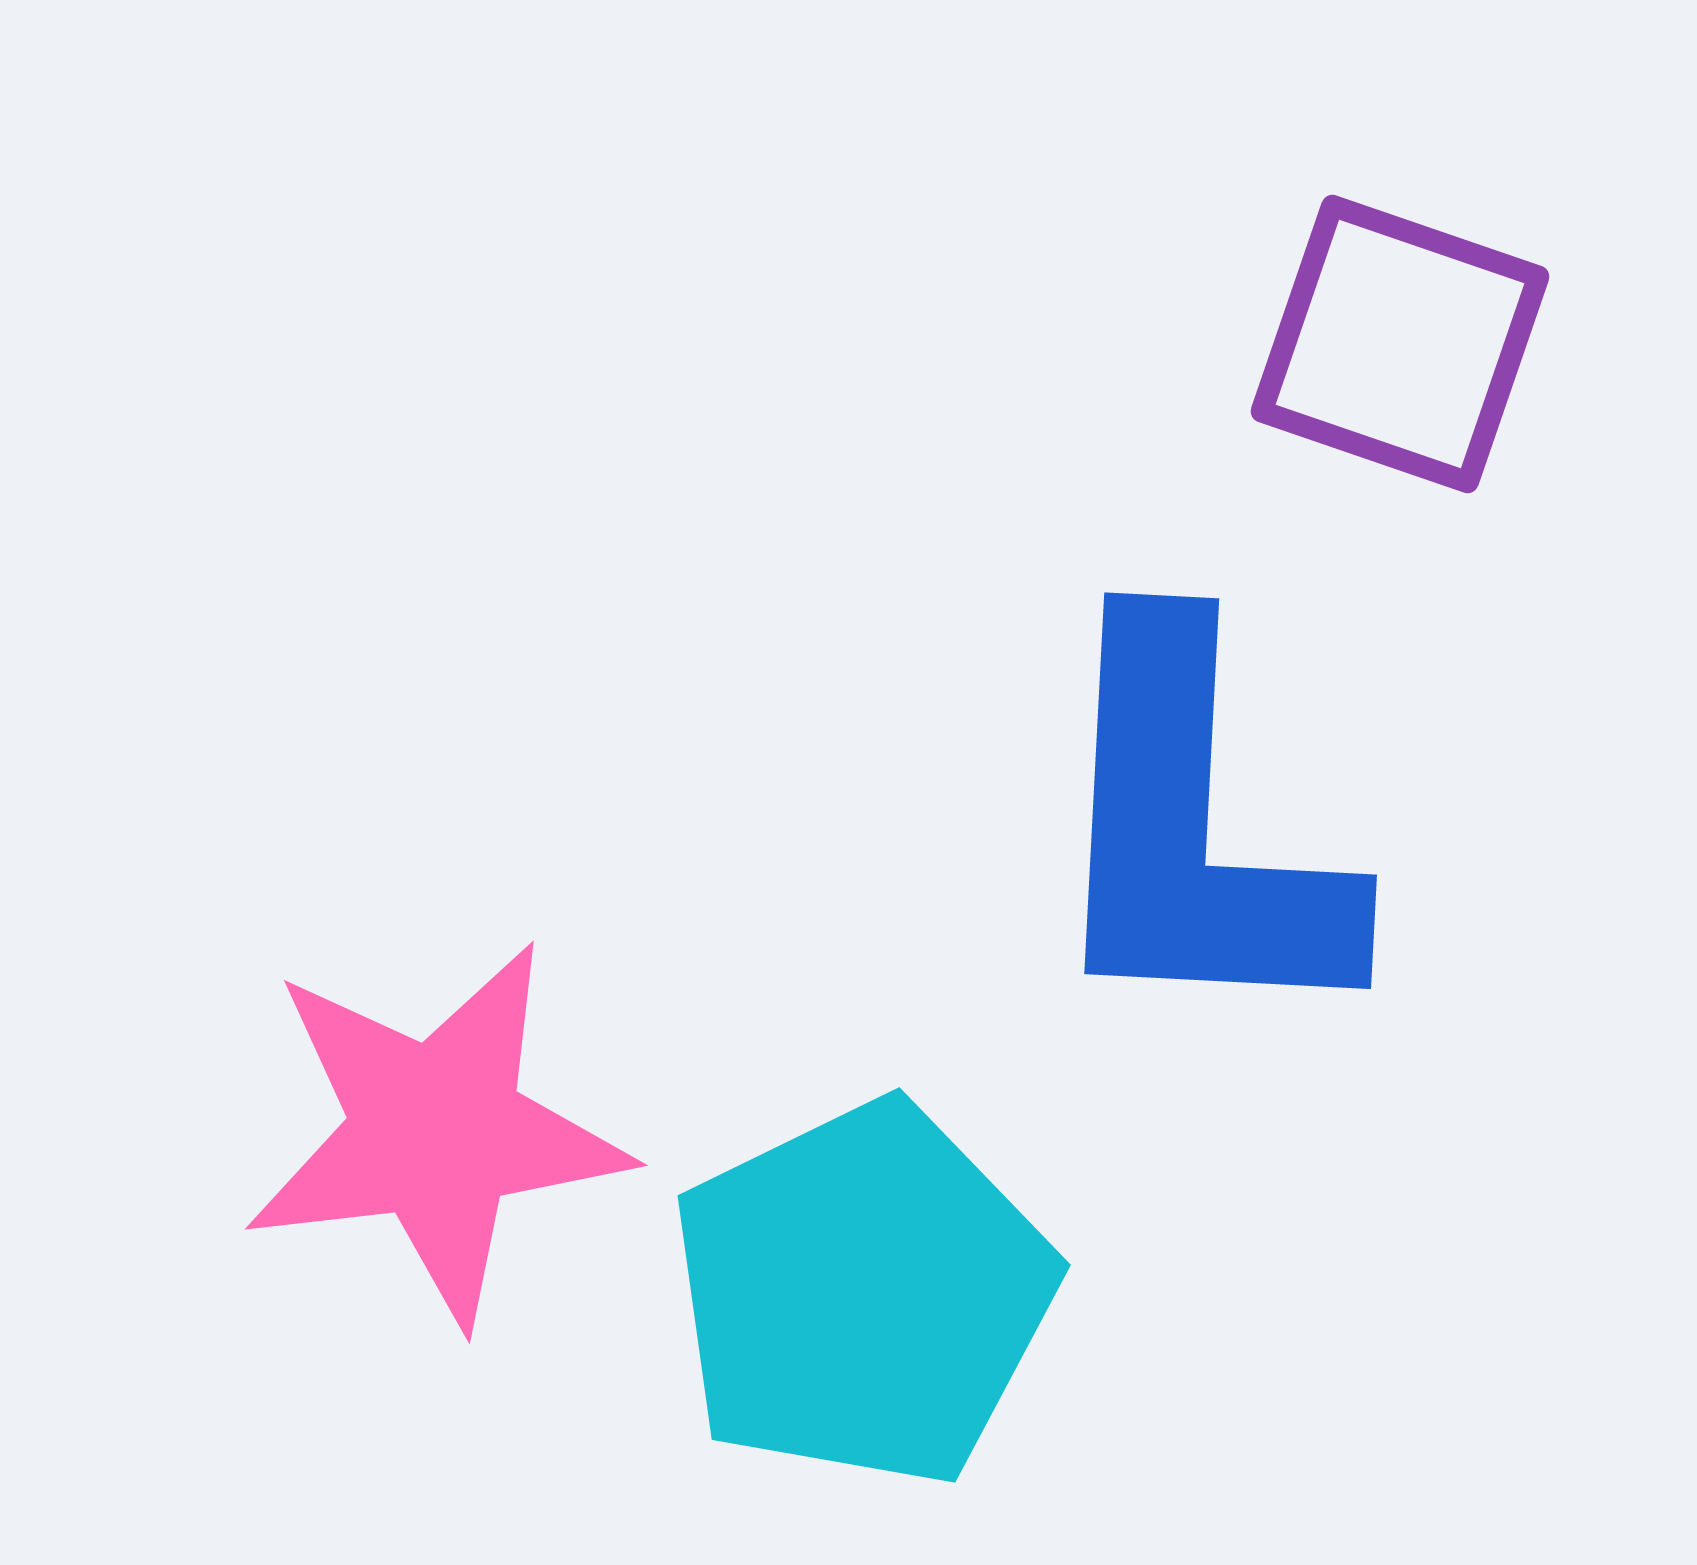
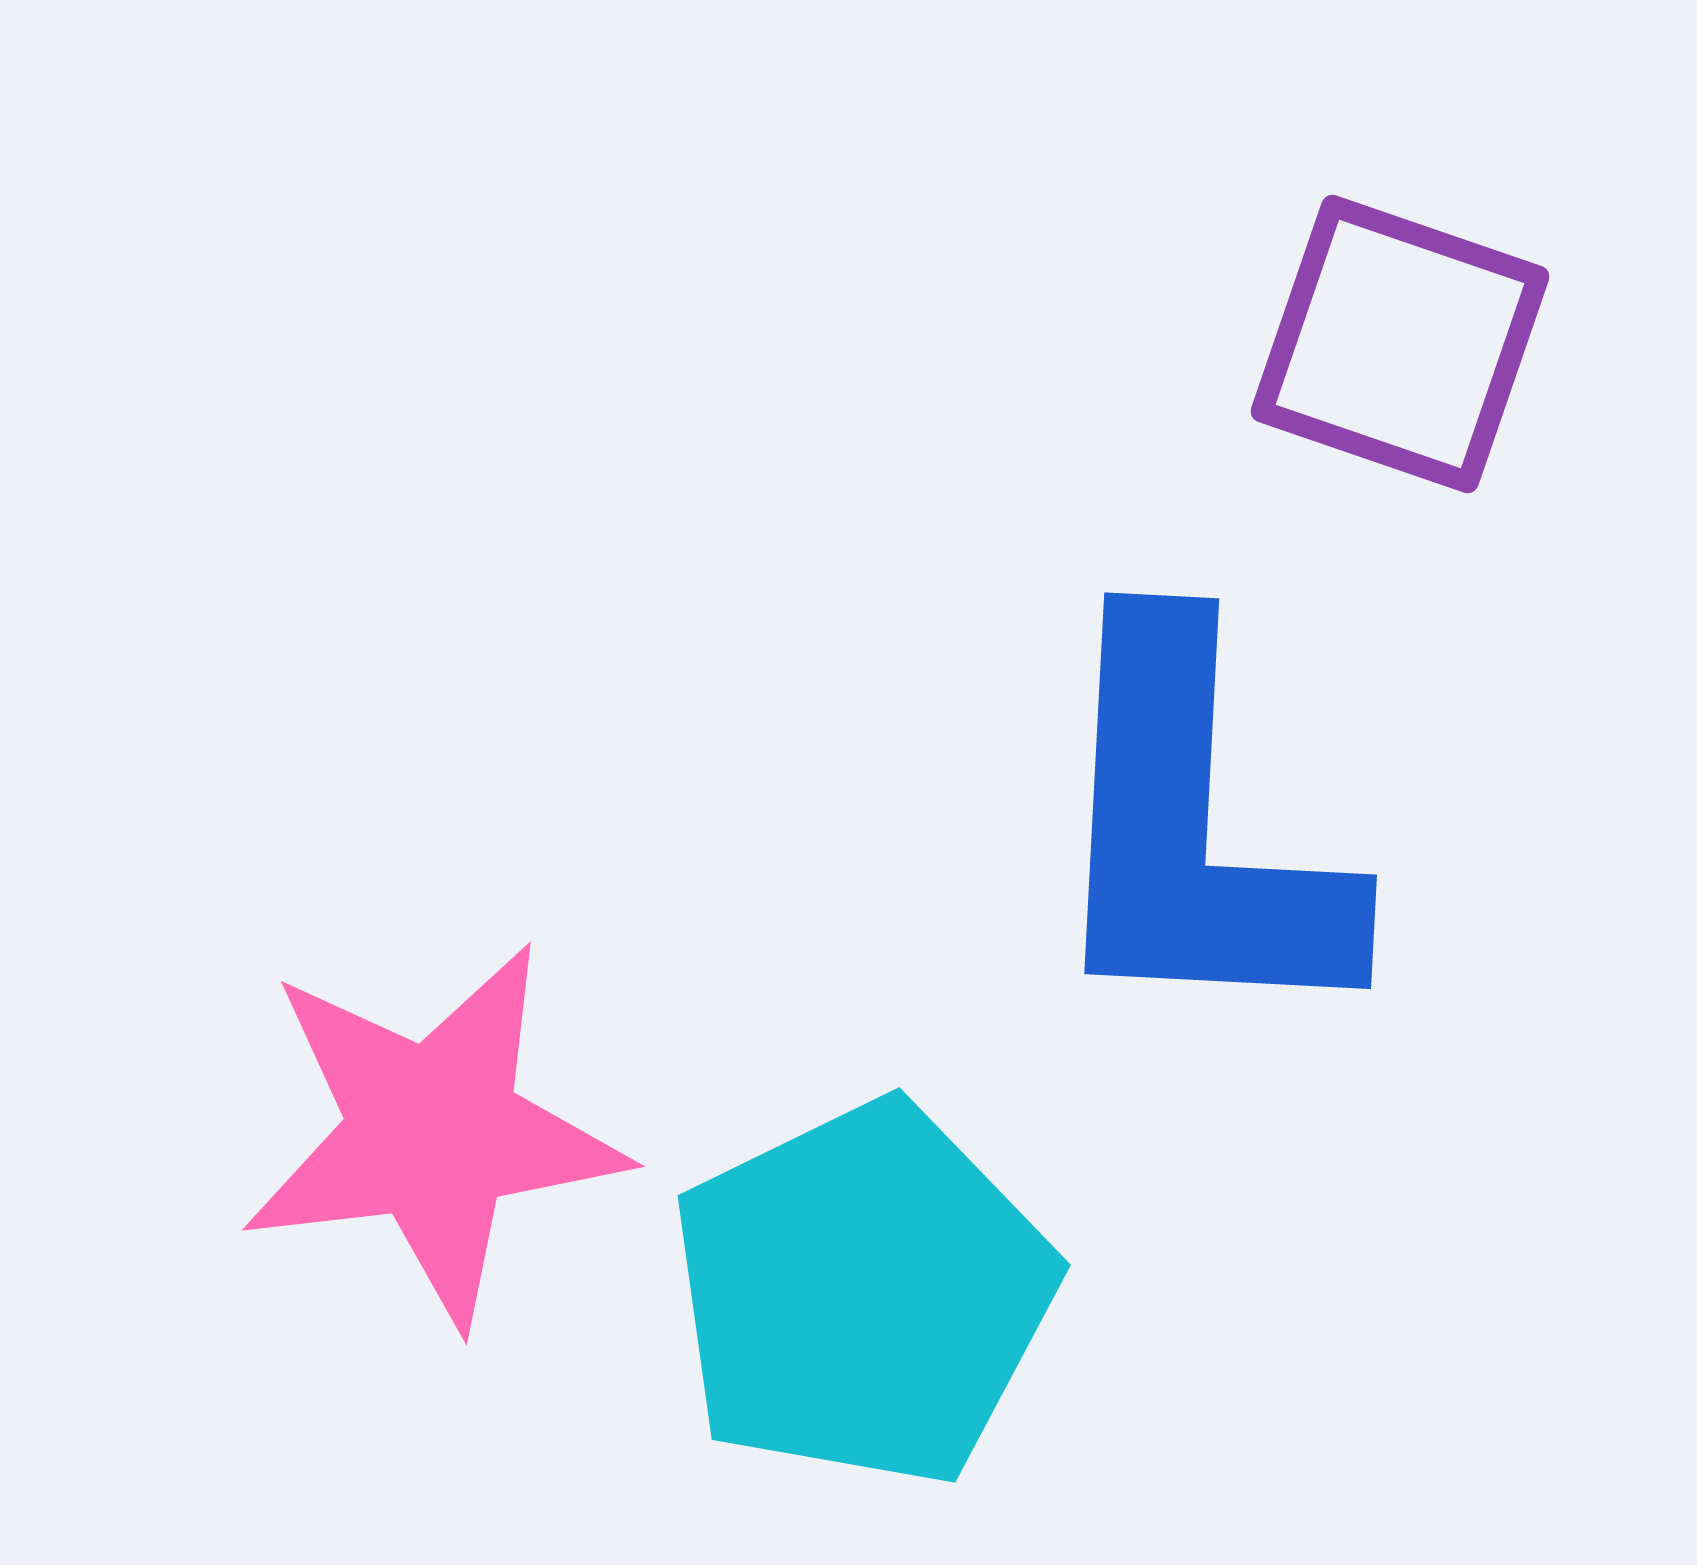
pink star: moved 3 px left, 1 px down
